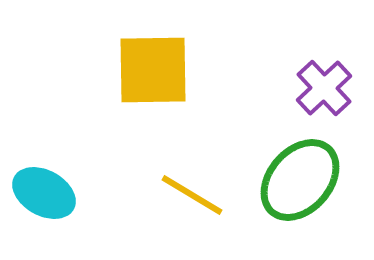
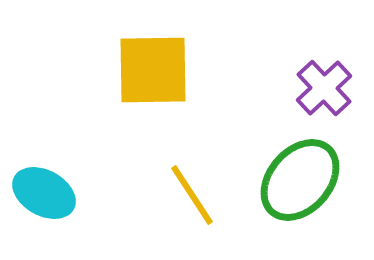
yellow line: rotated 26 degrees clockwise
